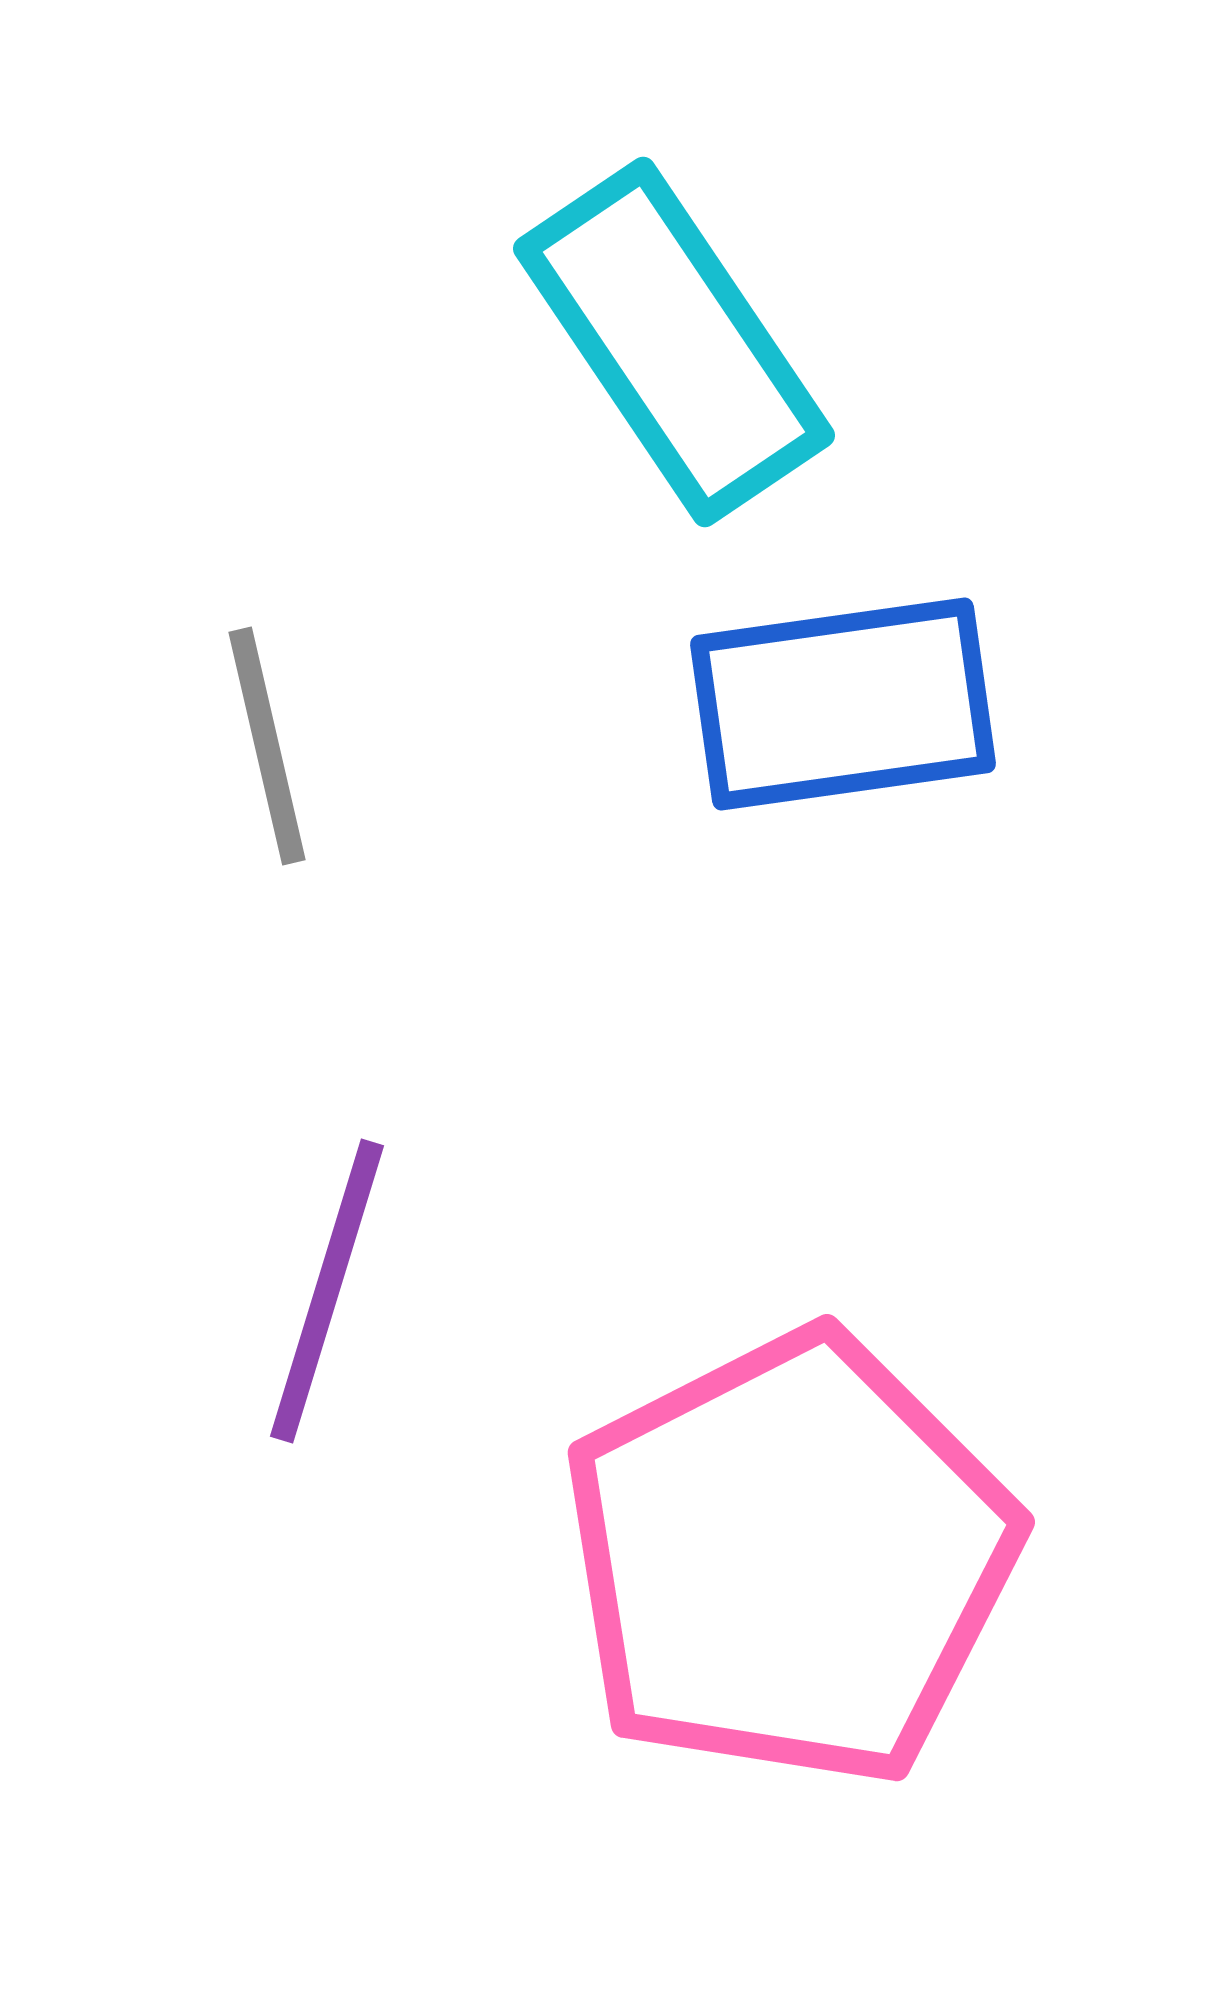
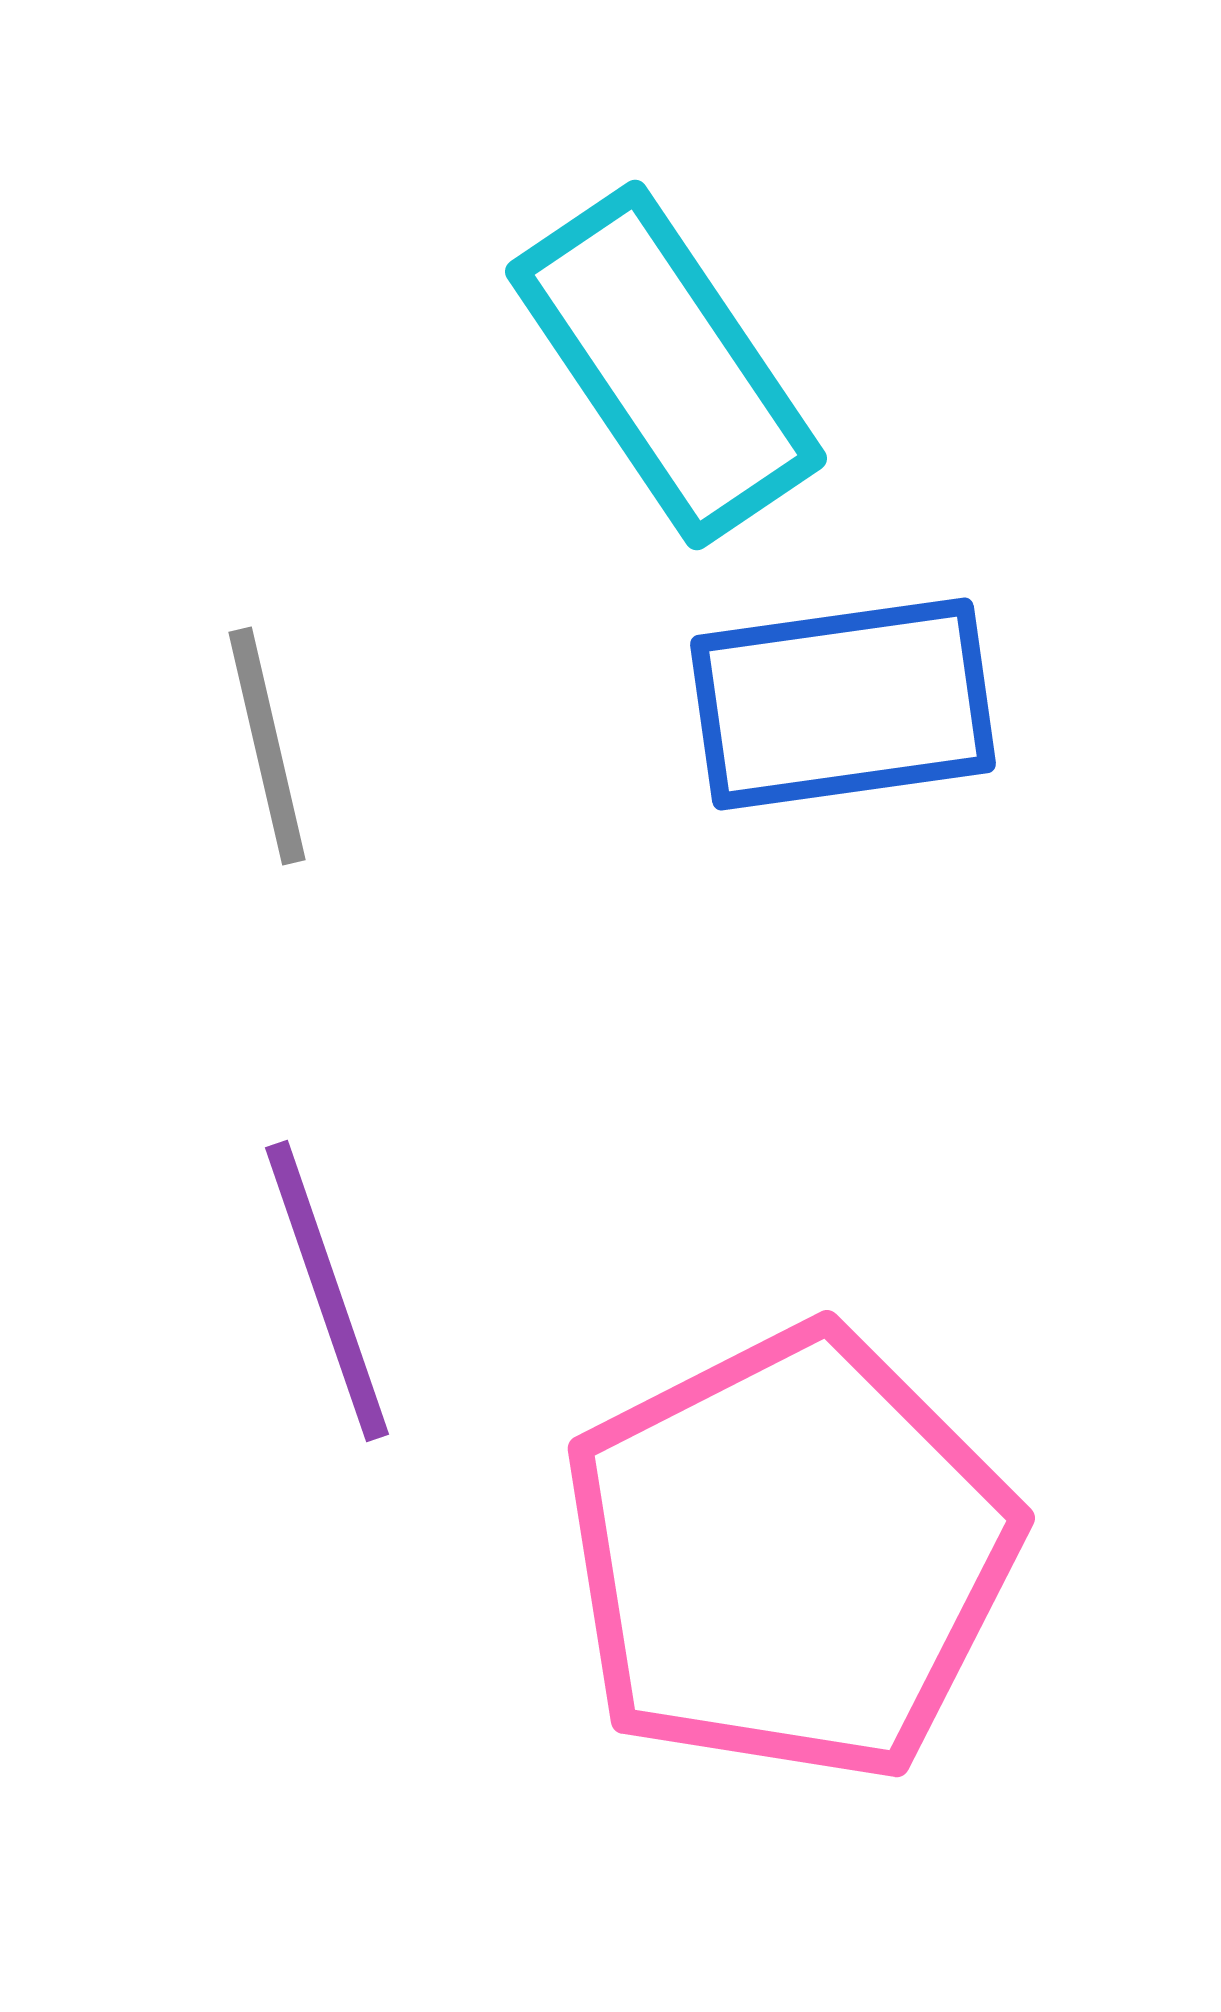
cyan rectangle: moved 8 px left, 23 px down
purple line: rotated 36 degrees counterclockwise
pink pentagon: moved 4 px up
